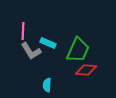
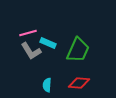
pink line: moved 5 px right, 2 px down; rotated 72 degrees clockwise
red diamond: moved 7 px left, 13 px down
